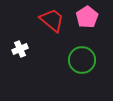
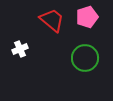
pink pentagon: rotated 15 degrees clockwise
green circle: moved 3 px right, 2 px up
